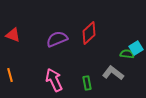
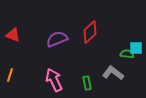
red diamond: moved 1 px right, 1 px up
cyan square: rotated 32 degrees clockwise
orange line: rotated 32 degrees clockwise
